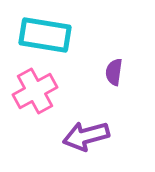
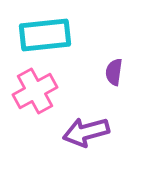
cyan rectangle: rotated 15 degrees counterclockwise
purple arrow: moved 4 px up
